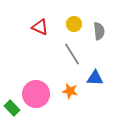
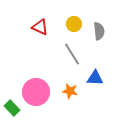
pink circle: moved 2 px up
